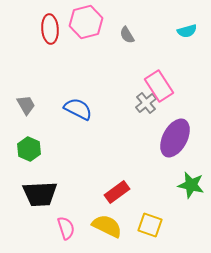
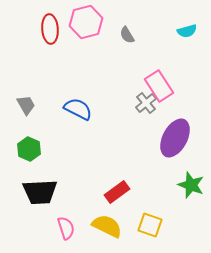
green star: rotated 8 degrees clockwise
black trapezoid: moved 2 px up
